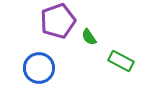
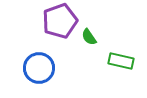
purple pentagon: moved 2 px right
green rectangle: rotated 15 degrees counterclockwise
